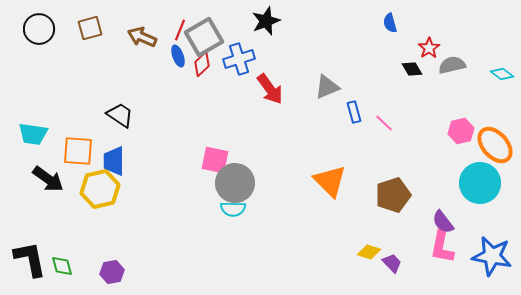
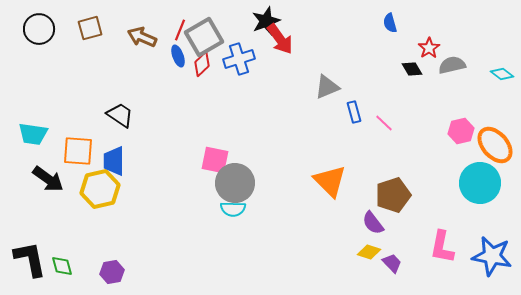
red arrow: moved 10 px right, 50 px up
purple semicircle: moved 70 px left, 1 px down
